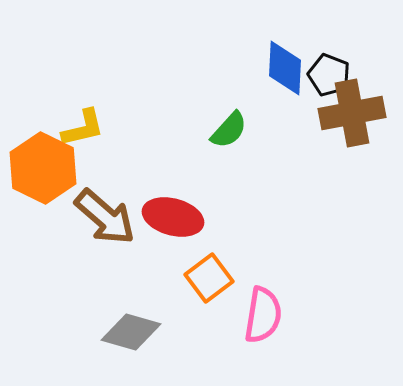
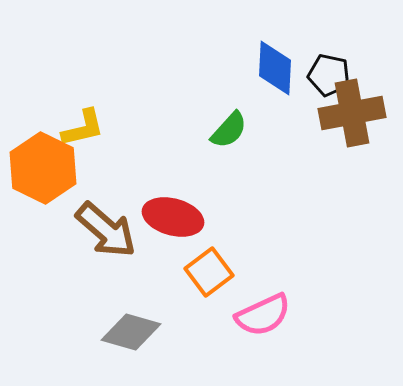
blue diamond: moved 10 px left
black pentagon: rotated 9 degrees counterclockwise
brown arrow: moved 1 px right, 13 px down
orange square: moved 6 px up
pink semicircle: rotated 56 degrees clockwise
